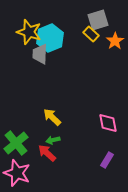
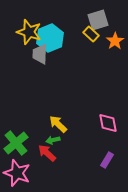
yellow arrow: moved 6 px right, 7 px down
